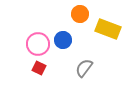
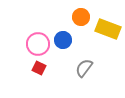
orange circle: moved 1 px right, 3 px down
